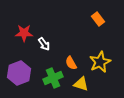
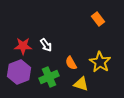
red star: moved 1 px left, 13 px down
white arrow: moved 2 px right, 1 px down
yellow star: rotated 15 degrees counterclockwise
purple hexagon: moved 1 px up
green cross: moved 4 px left, 1 px up
